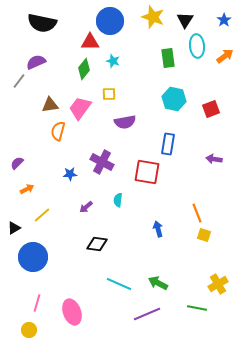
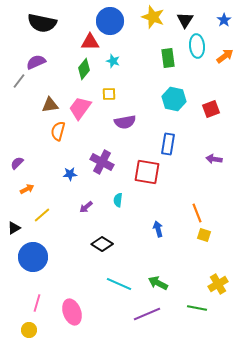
black diamond at (97, 244): moved 5 px right; rotated 25 degrees clockwise
